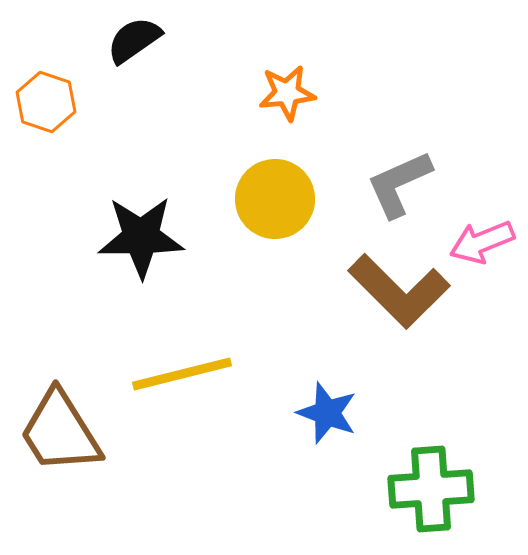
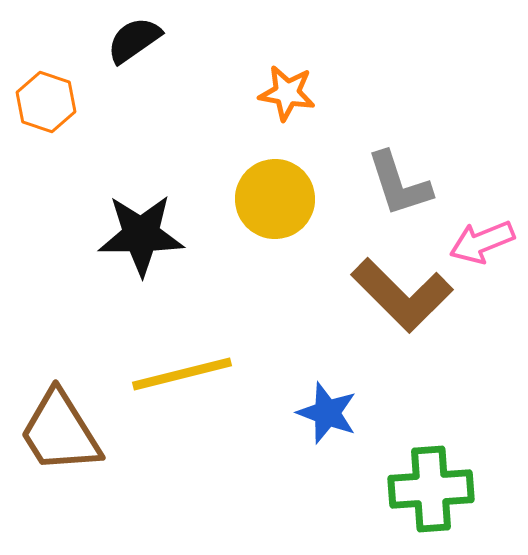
orange star: rotated 16 degrees clockwise
gray L-shape: rotated 84 degrees counterclockwise
black star: moved 2 px up
brown L-shape: moved 3 px right, 4 px down
